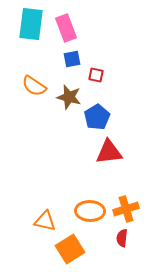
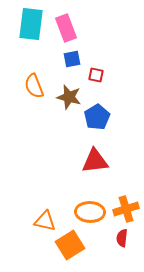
orange semicircle: rotated 35 degrees clockwise
red triangle: moved 14 px left, 9 px down
orange ellipse: moved 1 px down
orange square: moved 4 px up
